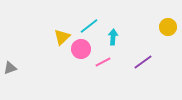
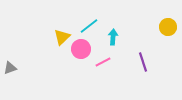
purple line: rotated 72 degrees counterclockwise
